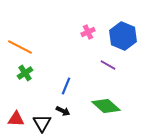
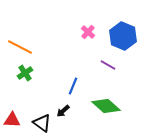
pink cross: rotated 24 degrees counterclockwise
blue line: moved 7 px right
black arrow: rotated 112 degrees clockwise
red triangle: moved 4 px left, 1 px down
black triangle: rotated 24 degrees counterclockwise
